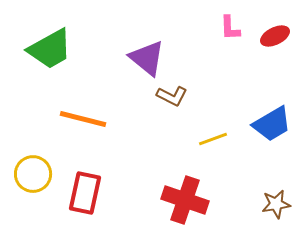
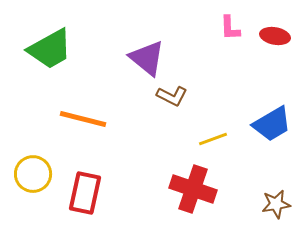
red ellipse: rotated 36 degrees clockwise
red cross: moved 8 px right, 11 px up
